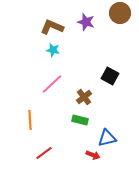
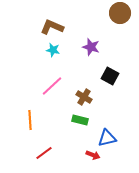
purple star: moved 5 px right, 25 px down
pink line: moved 2 px down
brown cross: rotated 21 degrees counterclockwise
